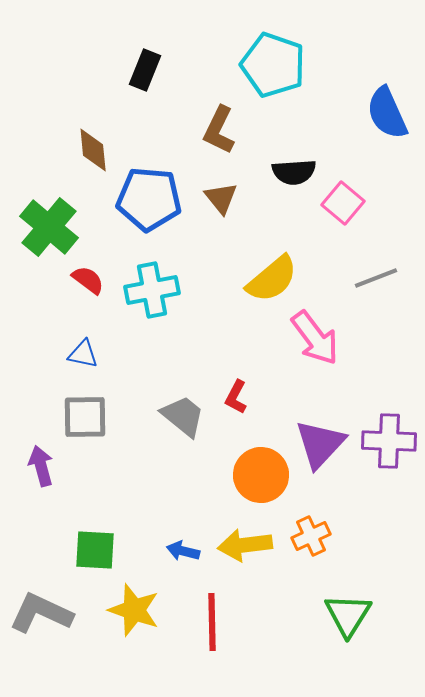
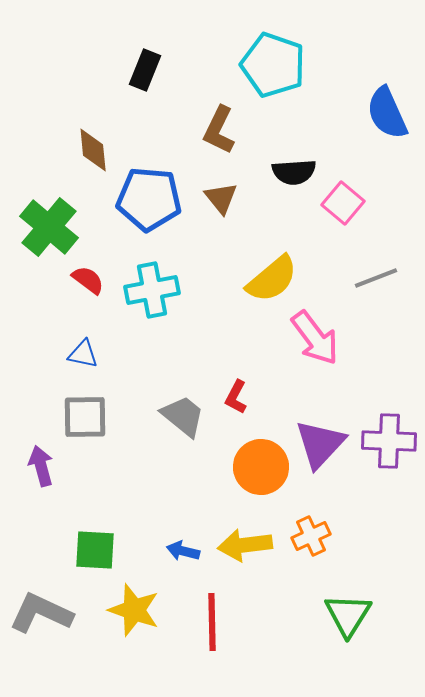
orange circle: moved 8 px up
